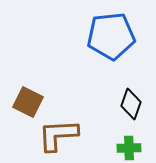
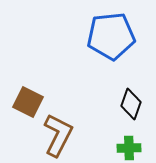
brown L-shape: rotated 120 degrees clockwise
